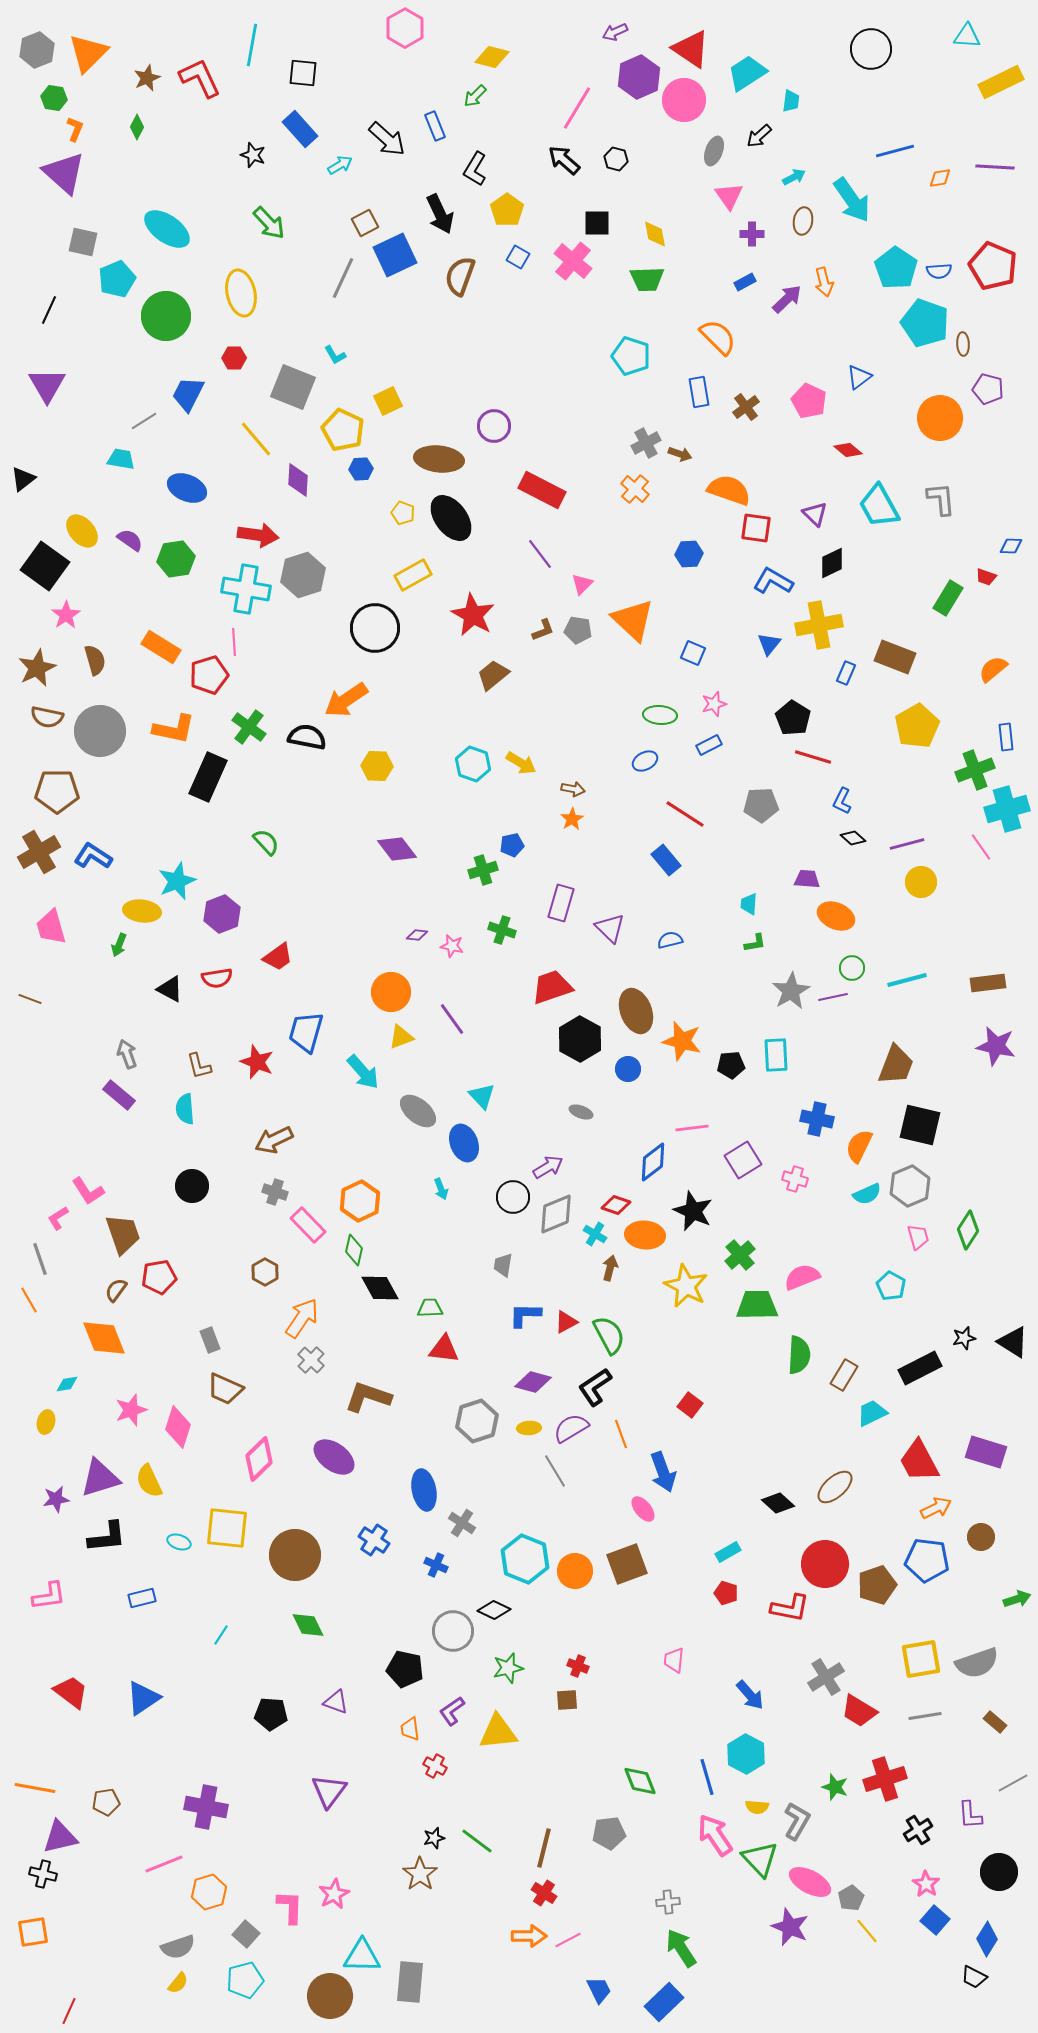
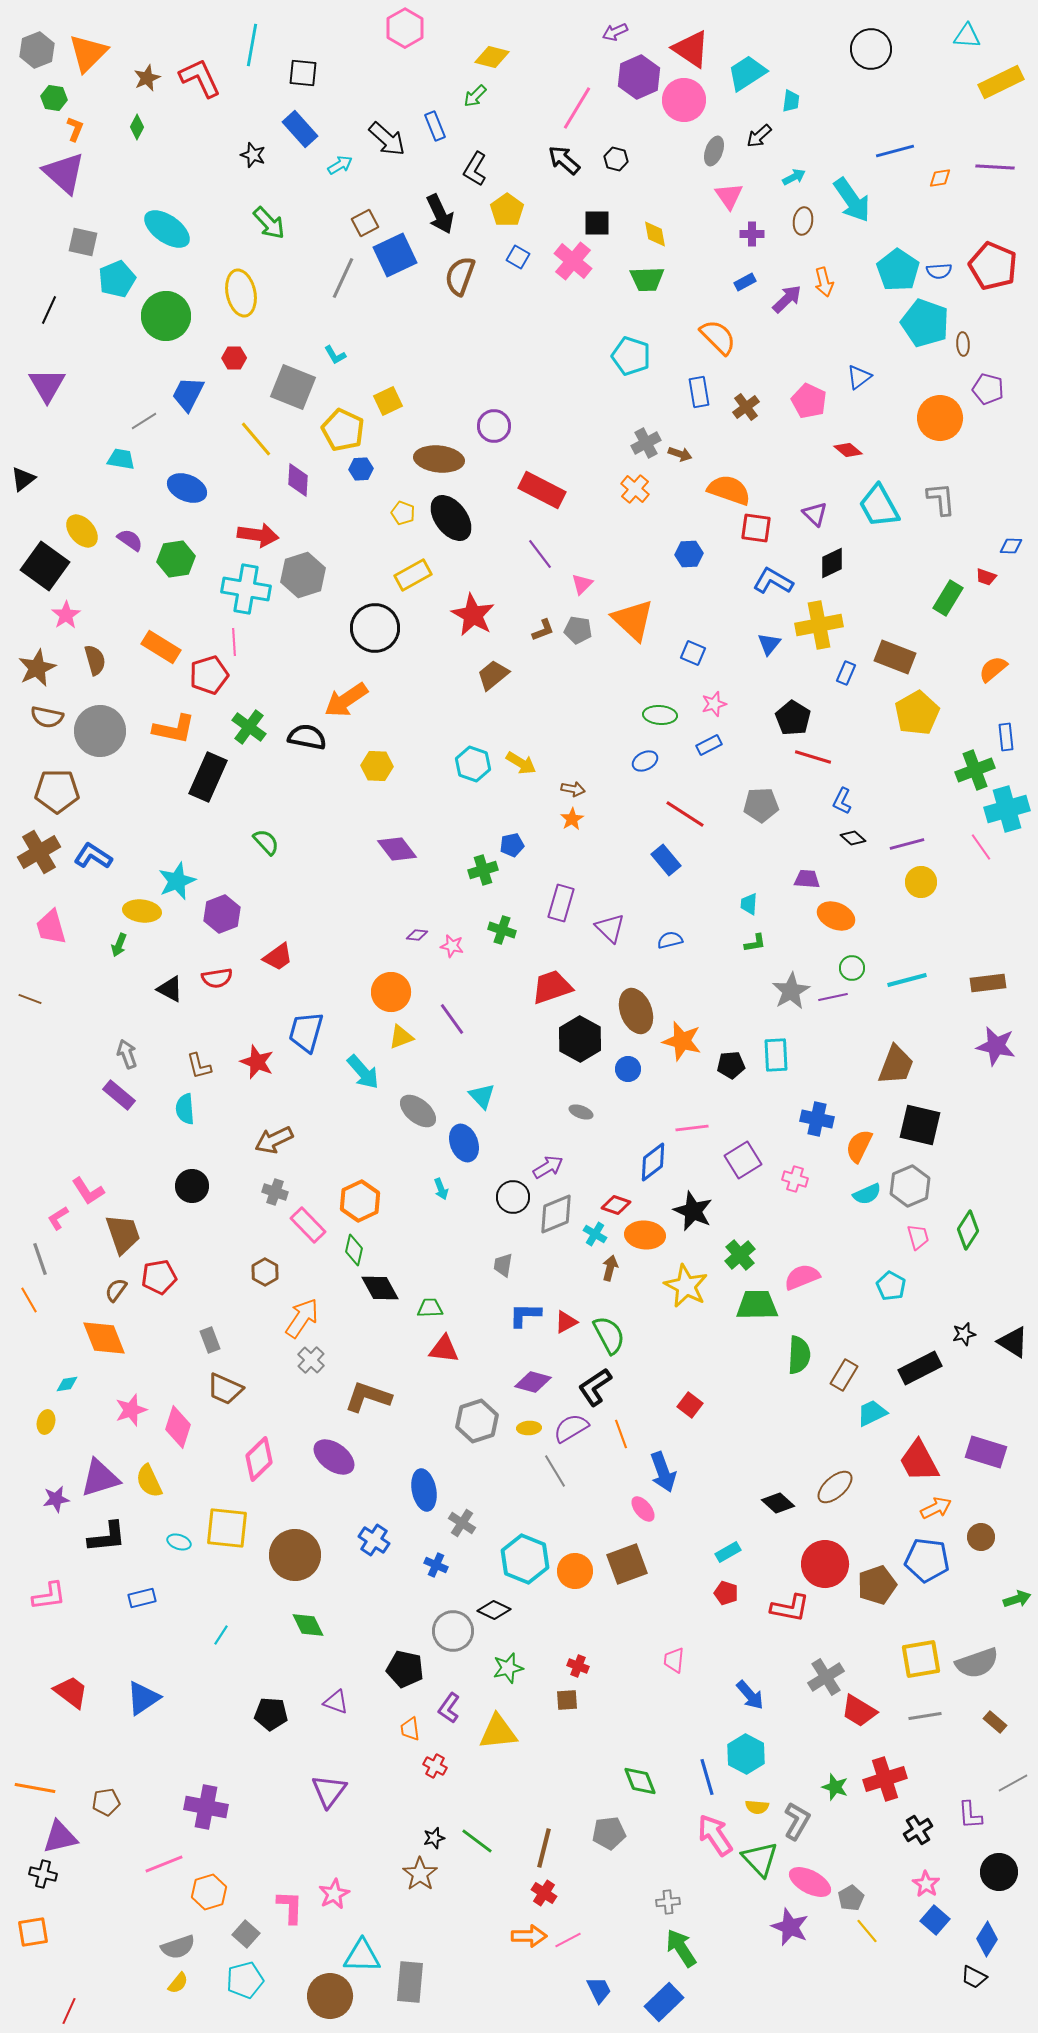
cyan pentagon at (896, 268): moved 2 px right, 2 px down
yellow pentagon at (917, 726): moved 13 px up
black star at (964, 1338): moved 4 px up
purple L-shape at (452, 1711): moved 3 px left, 3 px up; rotated 20 degrees counterclockwise
